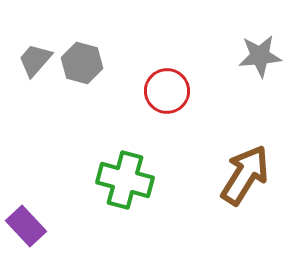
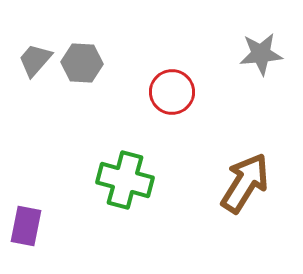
gray star: moved 1 px right, 2 px up
gray hexagon: rotated 12 degrees counterclockwise
red circle: moved 5 px right, 1 px down
brown arrow: moved 8 px down
purple rectangle: rotated 54 degrees clockwise
